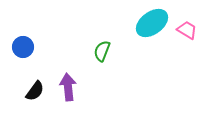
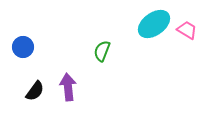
cyan ellipse: moved 2 px right, 1 px down
